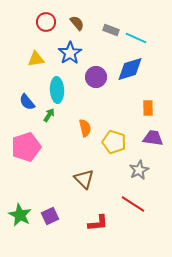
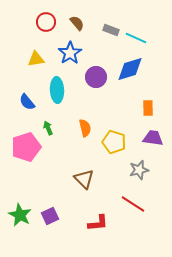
green arrow: moved 1 px left, 13 px down; rotated 56 degrees counterclockwise
gray star: rotated 12 degrees clockwise
